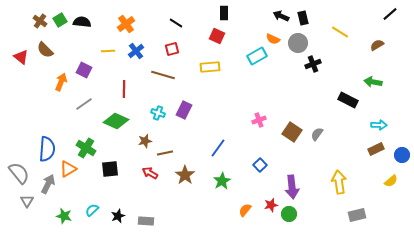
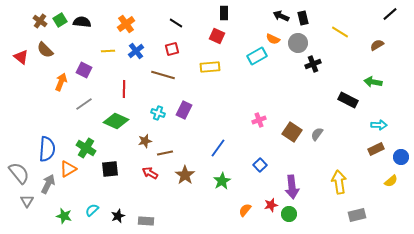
blue circle at (402, 155): moved 1 px left, 2 px down
